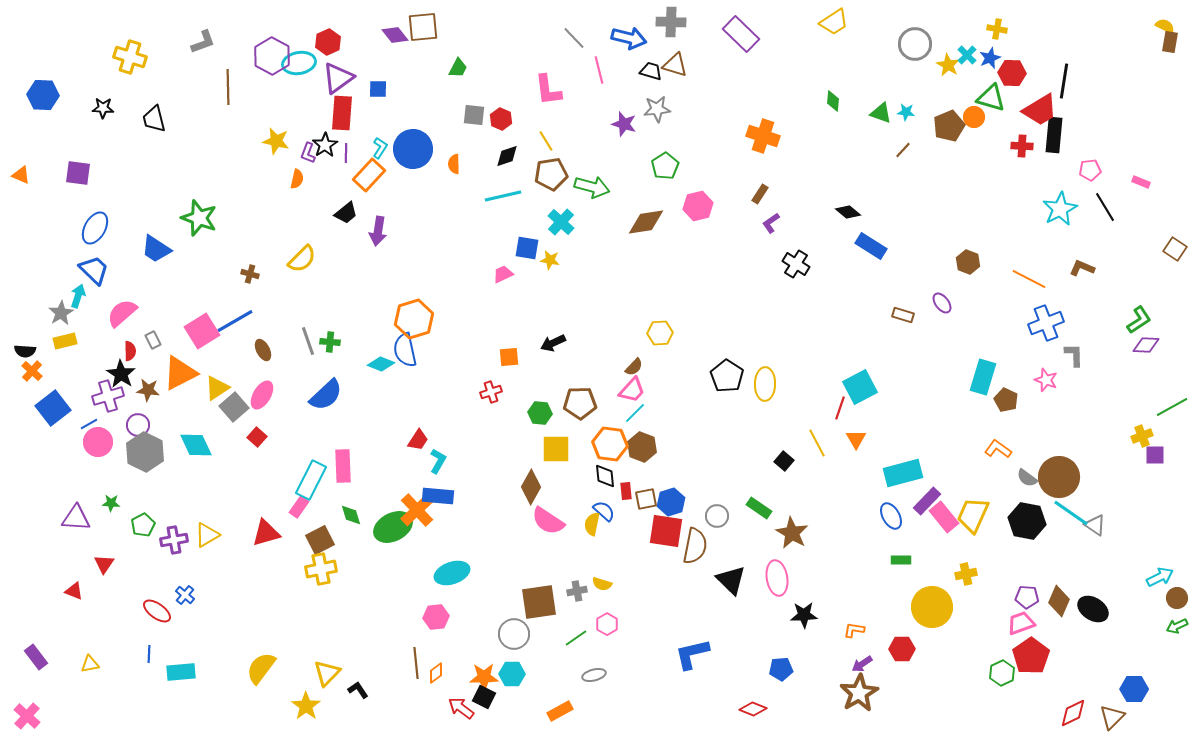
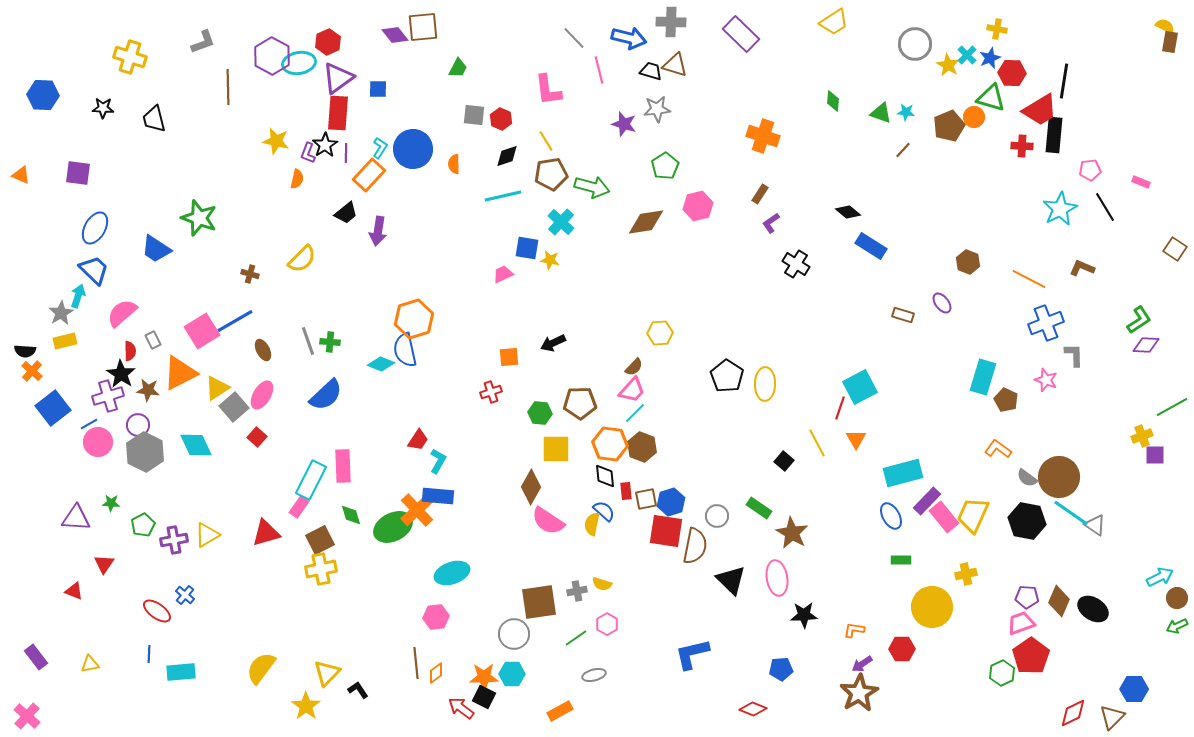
red rectangle at (342, 113): moved 4 px left
